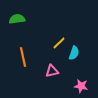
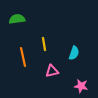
yellow line: moved 15 px left, 1 px down; rotated 56 degrees counterclockwise
